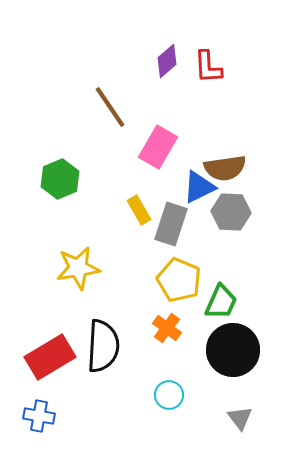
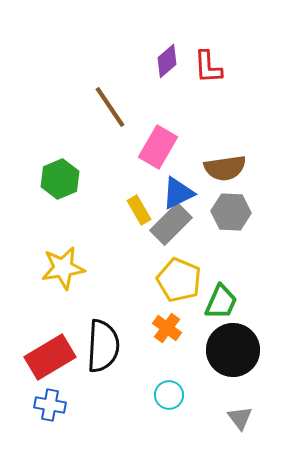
blue triangle: moved 21 px left, 6 px down
gray rectangle: rotated 27 degrees clockwise
yellow star: moved 15 px left
blue cross: moved 11 px right, 11 px up
